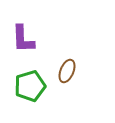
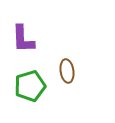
brown ellipse: rotated 30 degrees counterclockwise
